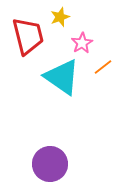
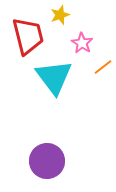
yellow star: moved 2 px up
pink star: rotated 10 degrees counterclockwise
cyan triangle: moved 8 px left; rotated 18 degrees clockwise
purple circle: moved 3 px left, 3 px up
